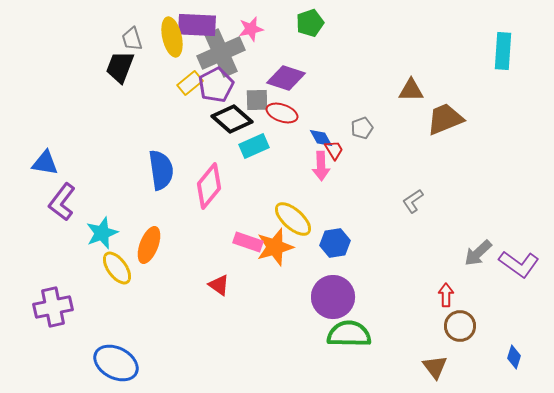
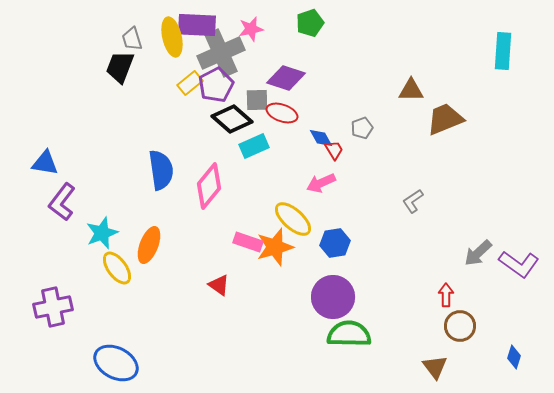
pink arrow at (321, 166): moved 17 px down; rotated 68 degrees clockwise
